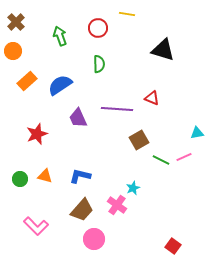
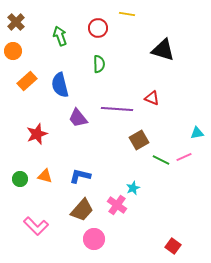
blue semicircle: rotated 70 degrees counterclockwise
purple trapezoid: rotated 15 degrees counterclockwise
